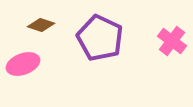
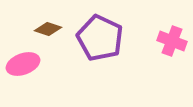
brown diamond: moved 7 px right, 4 px down
pink cross: rotated 16 degrees counterclockwise
